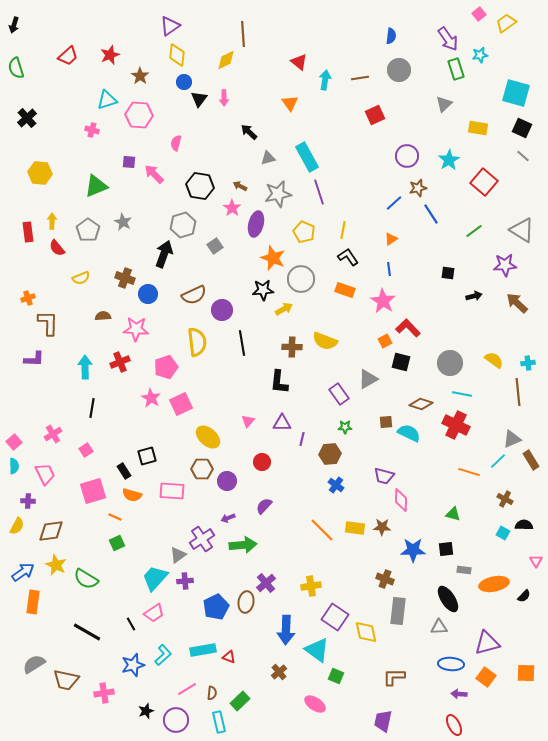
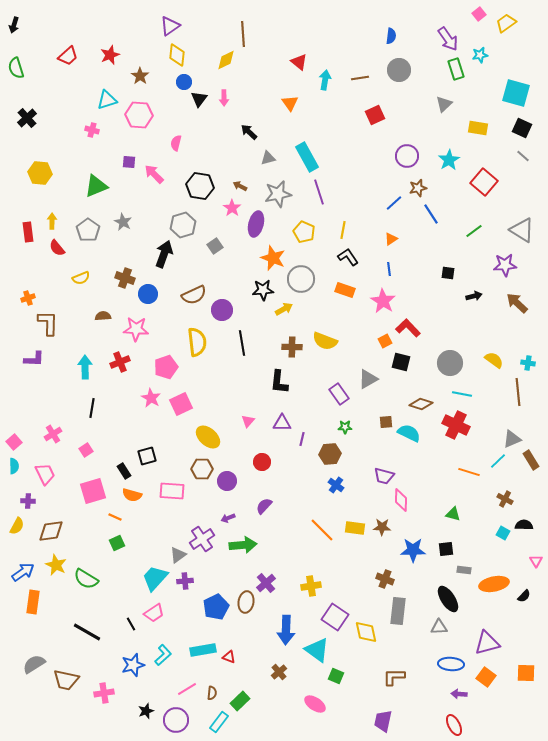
cyan cross at (528, 363): rotated 16 degrees clockwise
cyan rectangle at (219, 722): rotated 50 degrees clockwise
